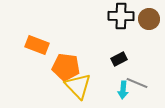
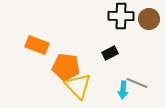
black rectangle: moved 9 px left, 6 px up
